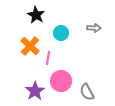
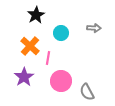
black star: rotated 12 degrees clockwise
purple star: moved 11 px left, 14 px up
